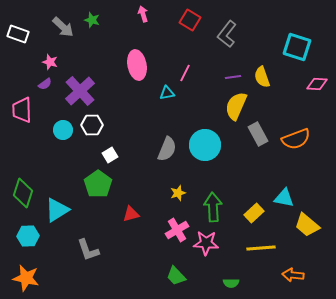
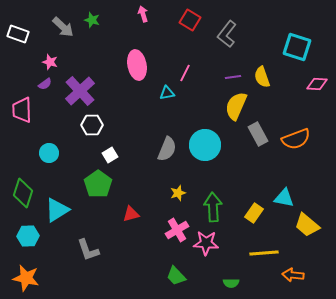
cyan circle at (63, 130): moved 14 px left, 23 px down
yellow rectangle at (254, 213): rotated 12 degrees counterclockwise
yellow line at (261, 248): moved 3 px right, 5 px down
